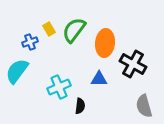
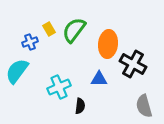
orange ellipse: moved 3 px right, 1 px down
